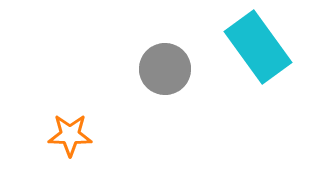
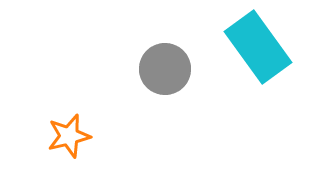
orange star: moved 1 px left, 1 px down; rotated 15 degrees counterclockwise
